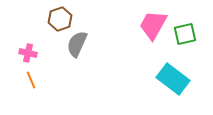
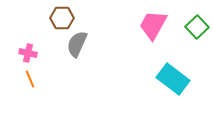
brown hexagon: moved 2 px right, 1 px up; rotated 20 degrees clockwise
green square: moved 12 px right, 7 px up; rotated 30 degrees counterclockwise
orange line: moved 1 px left, 1 px up
